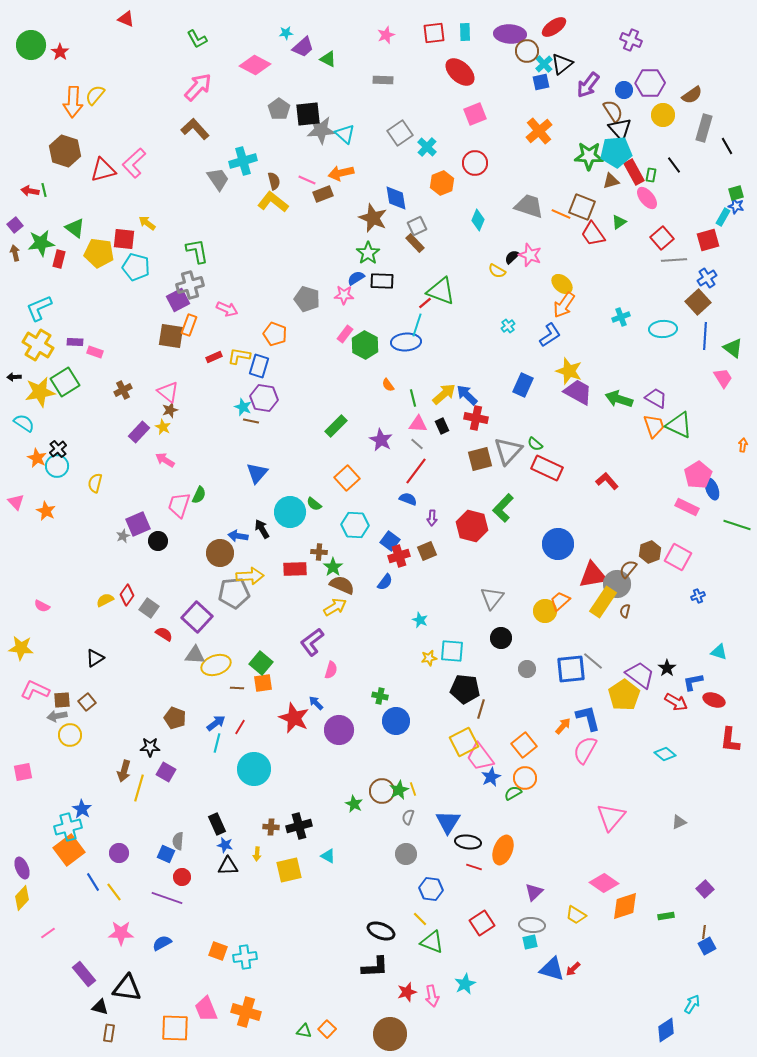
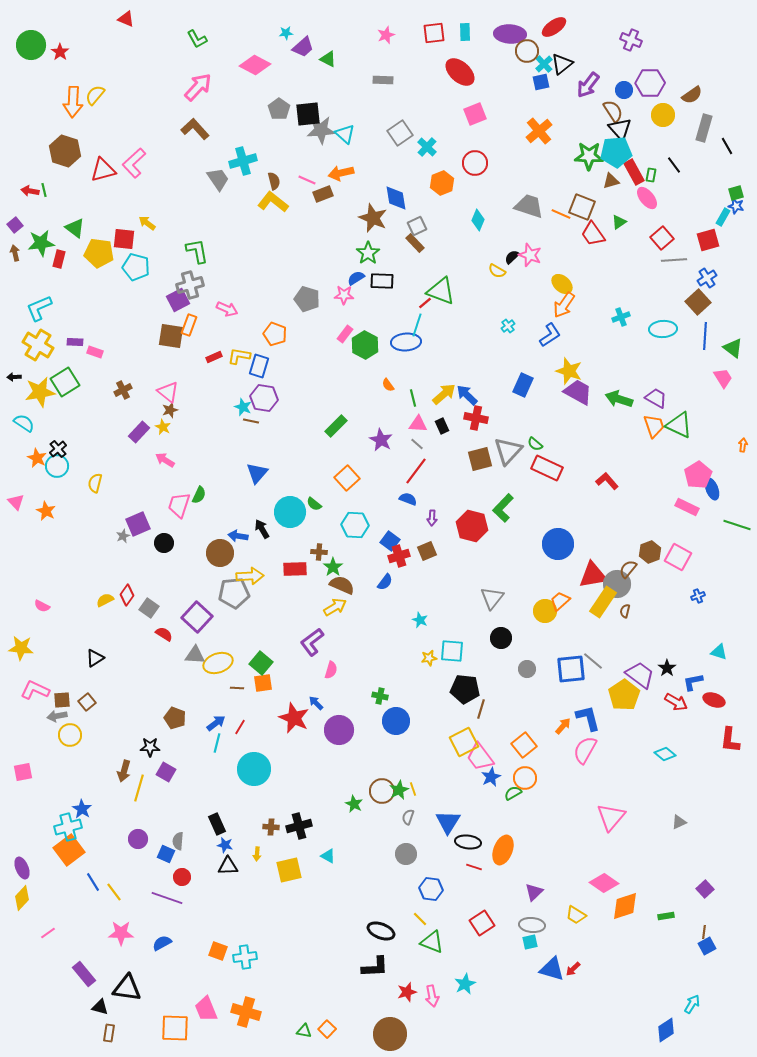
black circle at (158, 541): moved 6 px right, 2 px down
yellow ellipse at (216, 665): moved 2 px right, 2 px up
purple circle at (119, 853): moved 19 px right, 14 px up
